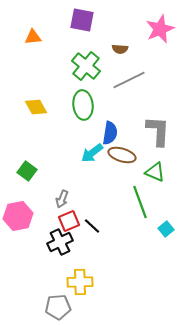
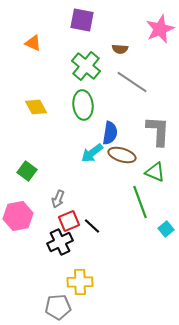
orange triangle: moved 6 px down; rotated 30 degrees clockwise
gray line: moved 3 px right, 2 px down; rotated 60 degrees clockwise
gray arrow: moved 4 px left
